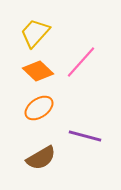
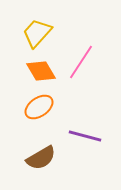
yellow trapezoid: moved 2 px right
pink line: rotated 9 degrees counterclockwise
orange diamond: moved 3 px right; rotated 16 degrees clockwise
orange ellipse: moved 1 px up
